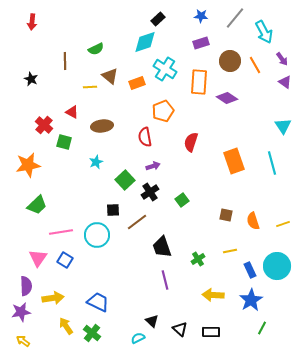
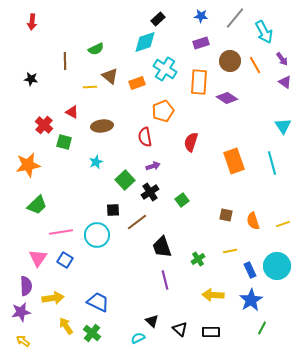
black star at (31, 79): rotated 16 degrees counterclockwise
